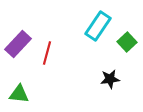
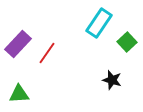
cyan rectangle: moved 1 px right, 3 px up
red line: rotated 20 degrees clockwise
black star: moved 2 px right, 1 px down; rotated 24 degrees clockwise
green triangle: rotated 10 degrees counterclockwise
